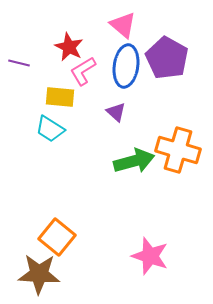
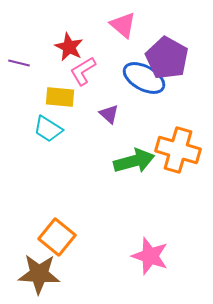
blue ellipse: moved 18 px right, 12 px down; rotated 69 degrees counterclockwise
purple triangle: moved 7 px left, 2 px down
cyan trapezoid: moved 2 px left
